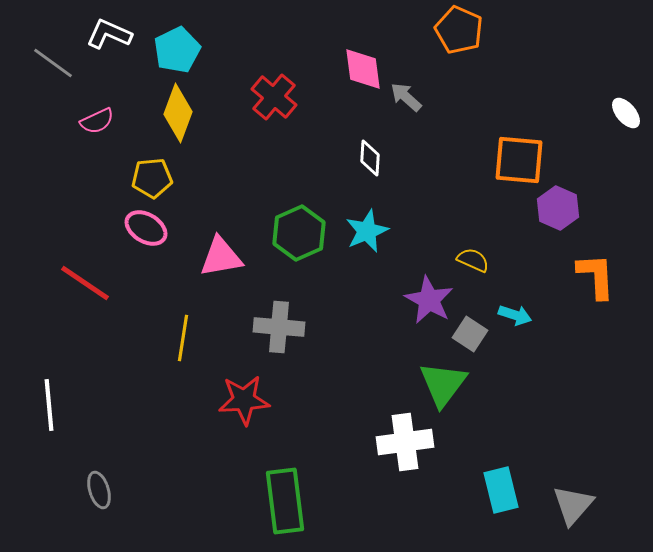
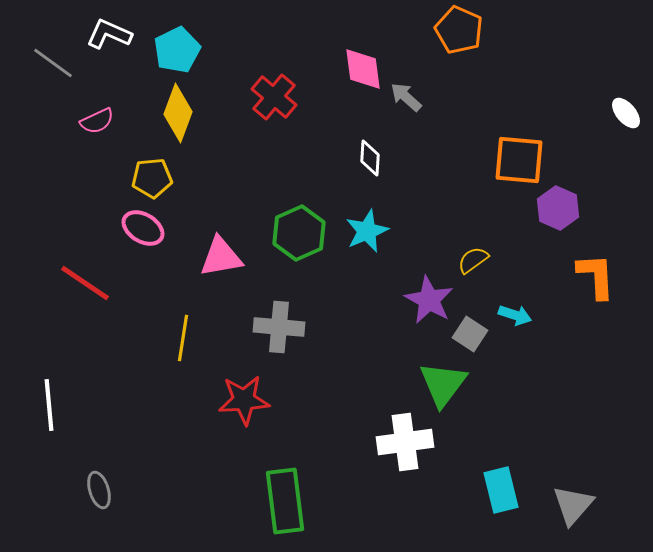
pink ellipse: moved 3 px left
yellow semicircle: rotated 60 degrees counterclockwise
